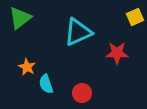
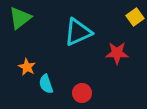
yellow square: rotated 12 degrees counterclockwise
